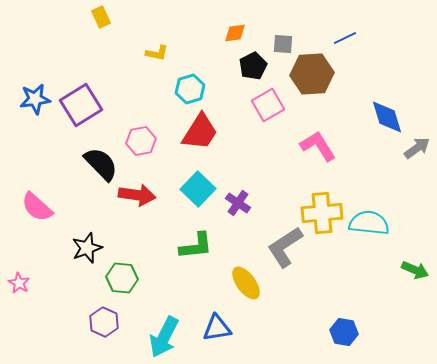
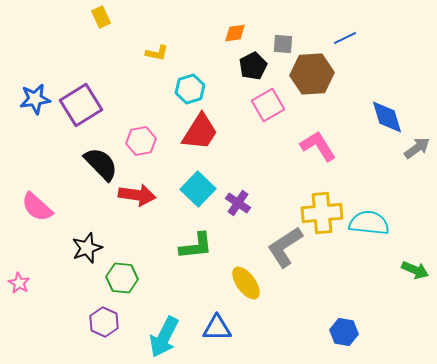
blue triangle: rotated 8 degrees clockwise
